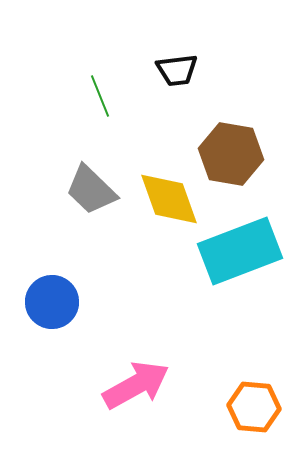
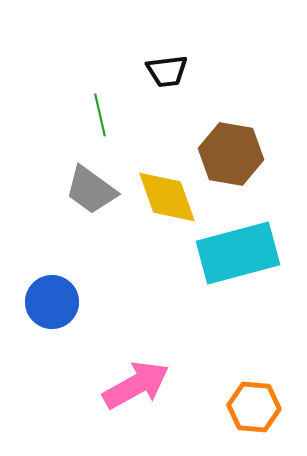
black trapezoid: moved 10 px left, 1 px down
green line: moved 19 px down; rotated 9 degrees clockwise
gray trapezoid: rotated 8 degrees counterclockwise
yellow diamond: moved 2 px left, 2 px up
cyan rectangle: moved 2 px left, 2 px down; rotated 6 degrees clockwise
